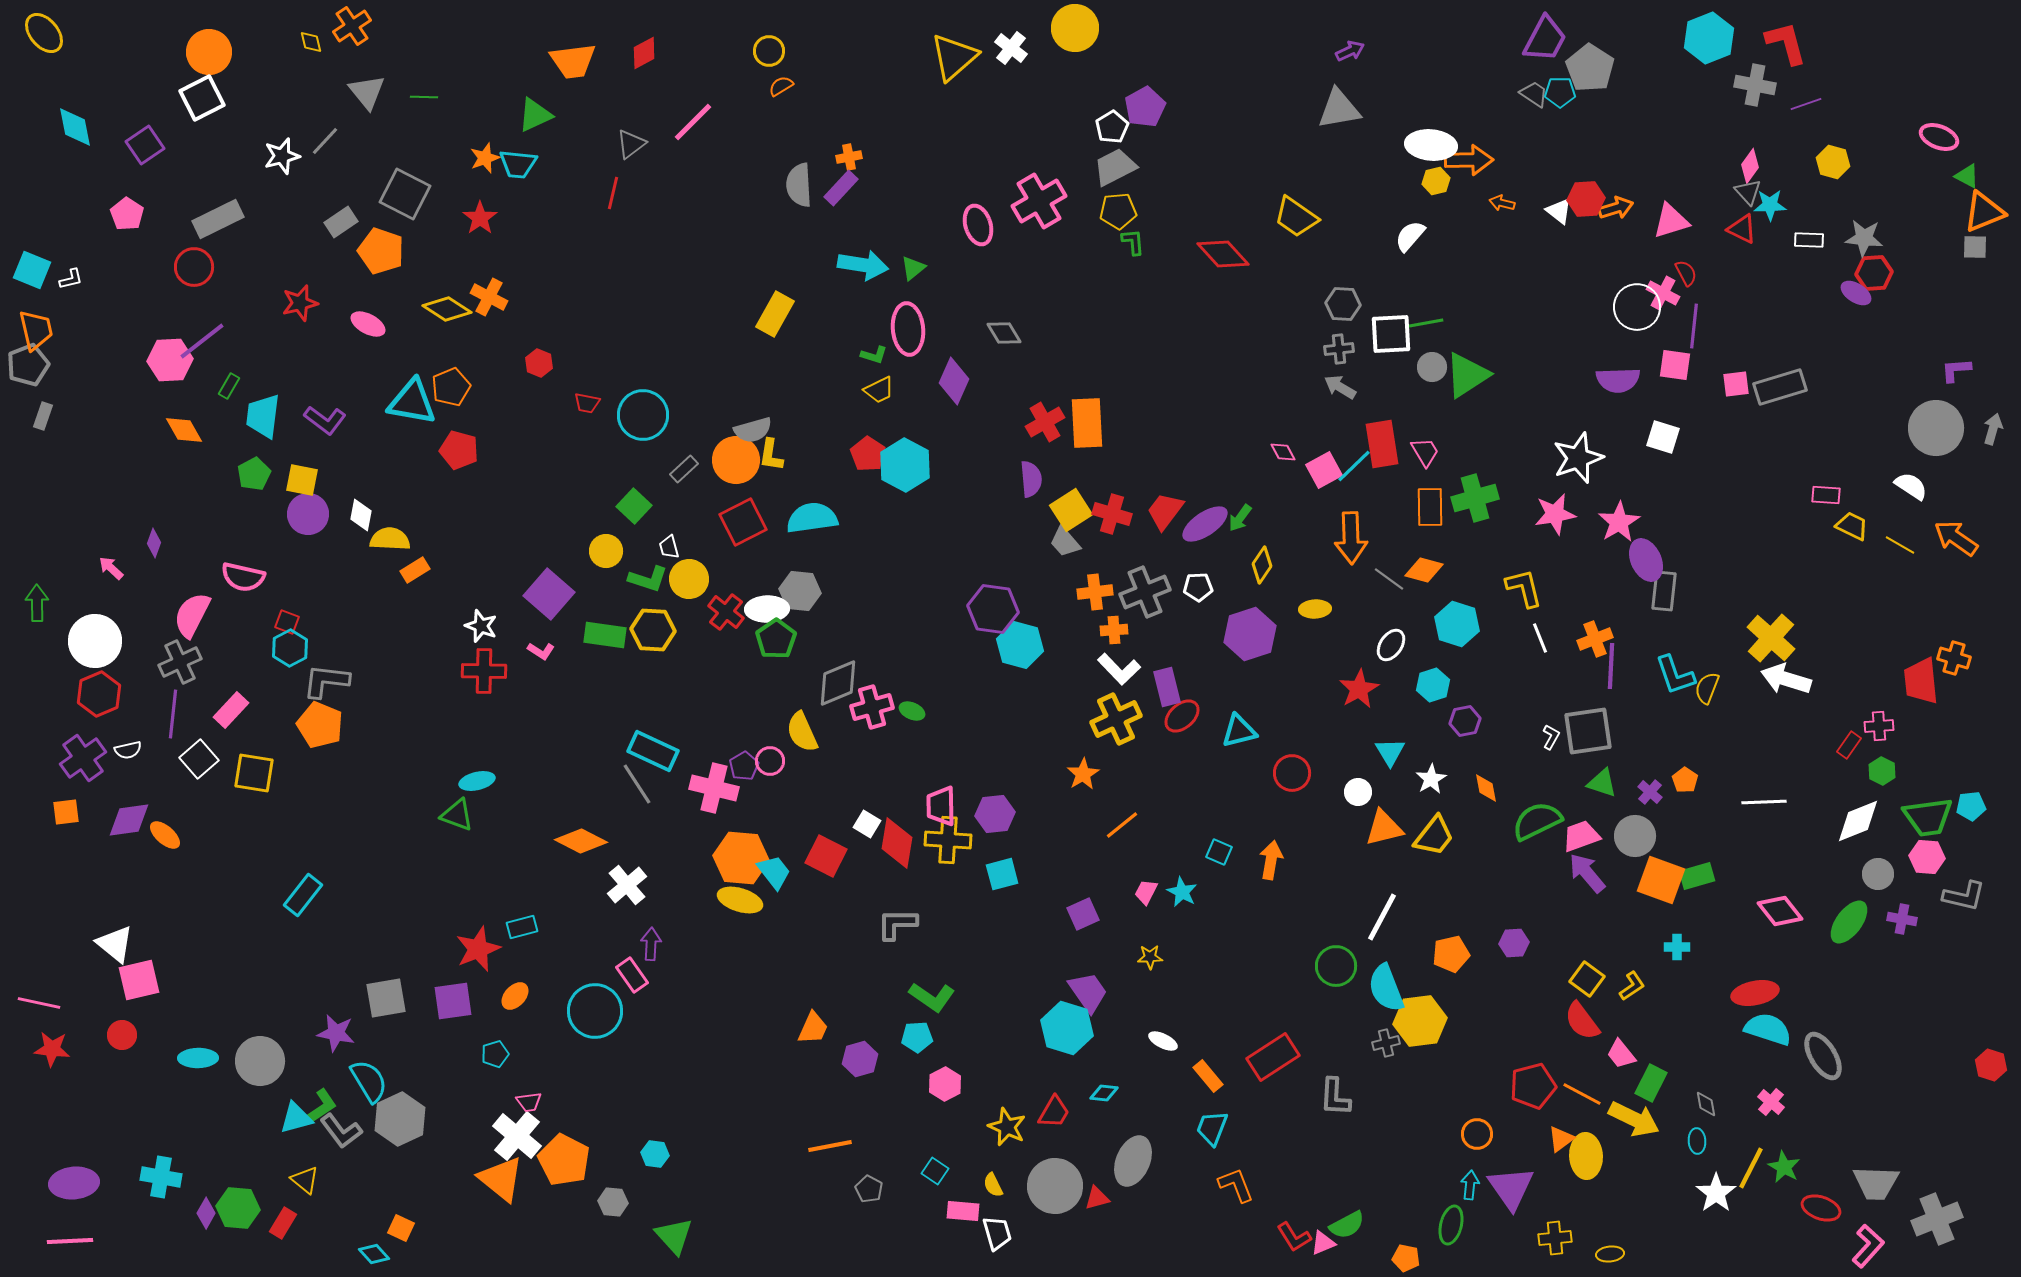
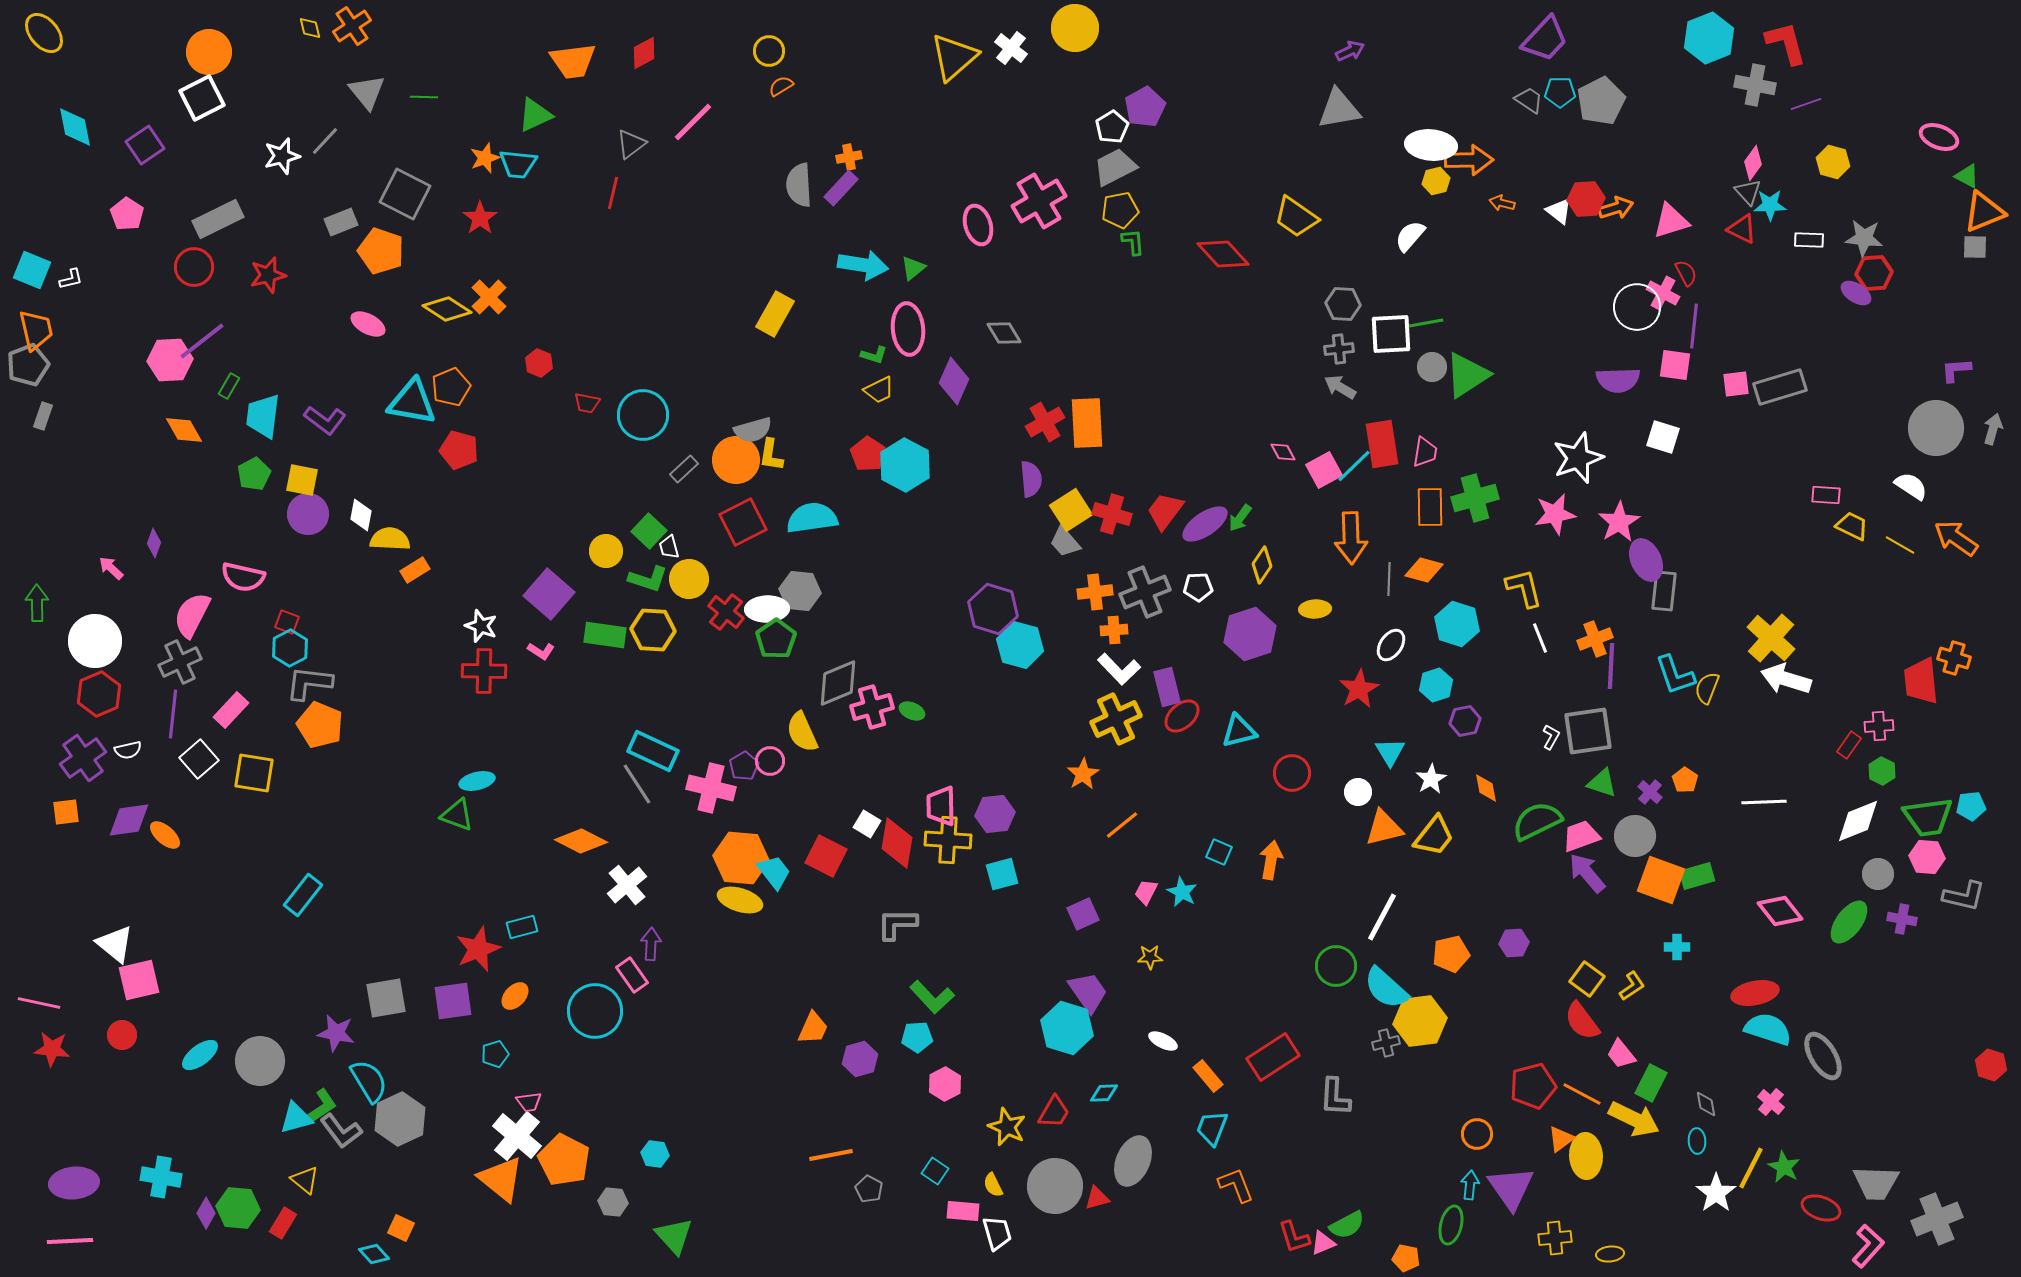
purple trapezoid at (1545, 39): rotated 15 degrees clockwise
yellow diamond at (311, 42): moved 1 px left, 14 px up
gray pentagon at (1590, 68): moved 11 px right, 33 px down; rotated 12 degrees clockwise
gray trapezoid at (1534, 94): moved 5 px left, 6 px down
pink diamond at (1750, 166): moved 3 px right, 3 px up
yellow pentagon at (1118, 211): moved 2 px right, 1 px up; rotated 6 degrees counterclockwise
gray rectangle at (341, 222): rotated 12 degrees clockwise
orange cross at (489, 297): rotated 18 degrees clockwise
red star at (300, 303): moved 32 px left, 28 px up
pink trapezoid at (1425, 452): rotated 40 degrees clockwise
green square at (634, 506): moved 15 px right, 25 px down
gray line at (1389, 579): rotated 56 degrees clockwise
purple hexagon at (993, 609): rotated 9 degrees clockwise
gray L-shape at (326, 681): moved 17 px left, 2 px down
cyan hexagon at (1433, 685): moved 3 px right
pink cross at (714, 788): moved 3 px left
cyan semicircle at (1386, 988): rotated 27 degrees counterclockwise
green L-shape at (932, 997): rotated 12 degrees clockwise
cyan ellipse at (198, 1058): moved 2 px right, 3 px up; rotated 36 degrees counterclockwise
cyan diamond at (1104, 1093): rotated 8 degrees counterclockwise
orange line at (830, 1146): moved 1 px right, 9 px down
red L-shape at (1294, 1237): rotated 15 degrees clockwise
